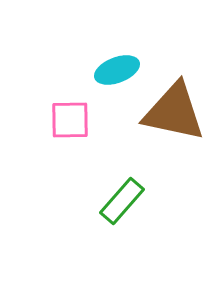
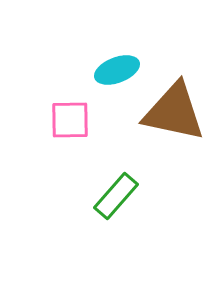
green rectangle: moved 6 px left, 5 px up
